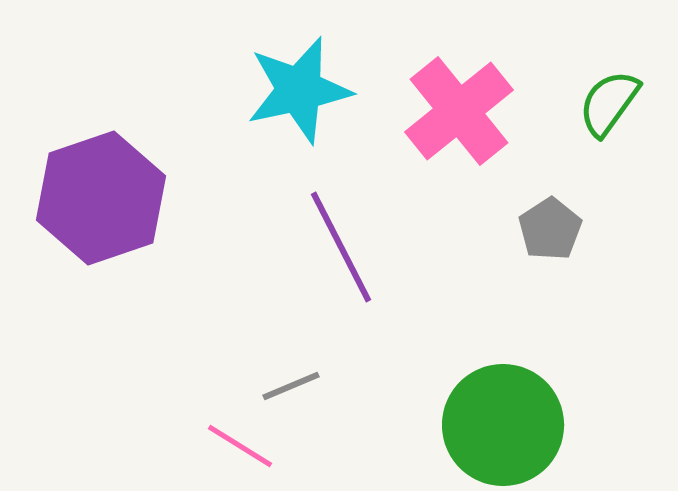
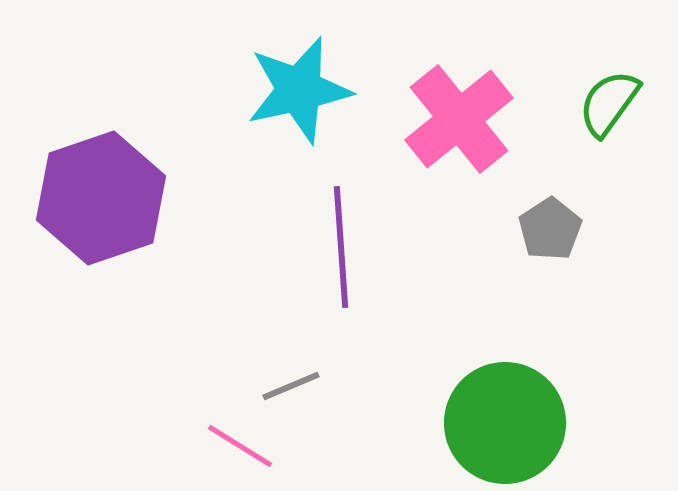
pink cross: moved 8 px down
purple line: rotated 23 degrees clockwise
green circle: moved 2 px right, 2 px up
